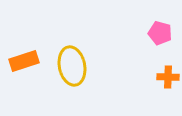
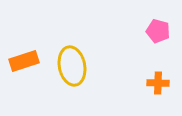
pink pentagon: moved 2 px left, 2 px up
orange cross: moved 10 px left, 6 px down
